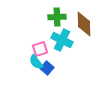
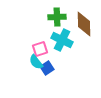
blue square: rotated 16 degrees clockwise
